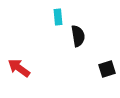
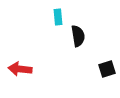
red arrow: moved 1 px right, 1 px down; rotated 30 degrees counterclockwise
